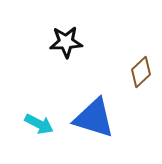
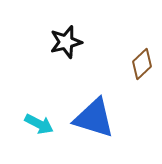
black star: rotated 12 degrees counterclockwise
brown diamond: moved 1 px right, 8 px up
